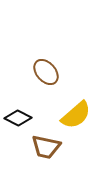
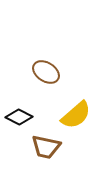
brown ellipse: rotated 16 degrees counterclockwise
black diamond: moved 1 px right, 1 px up
